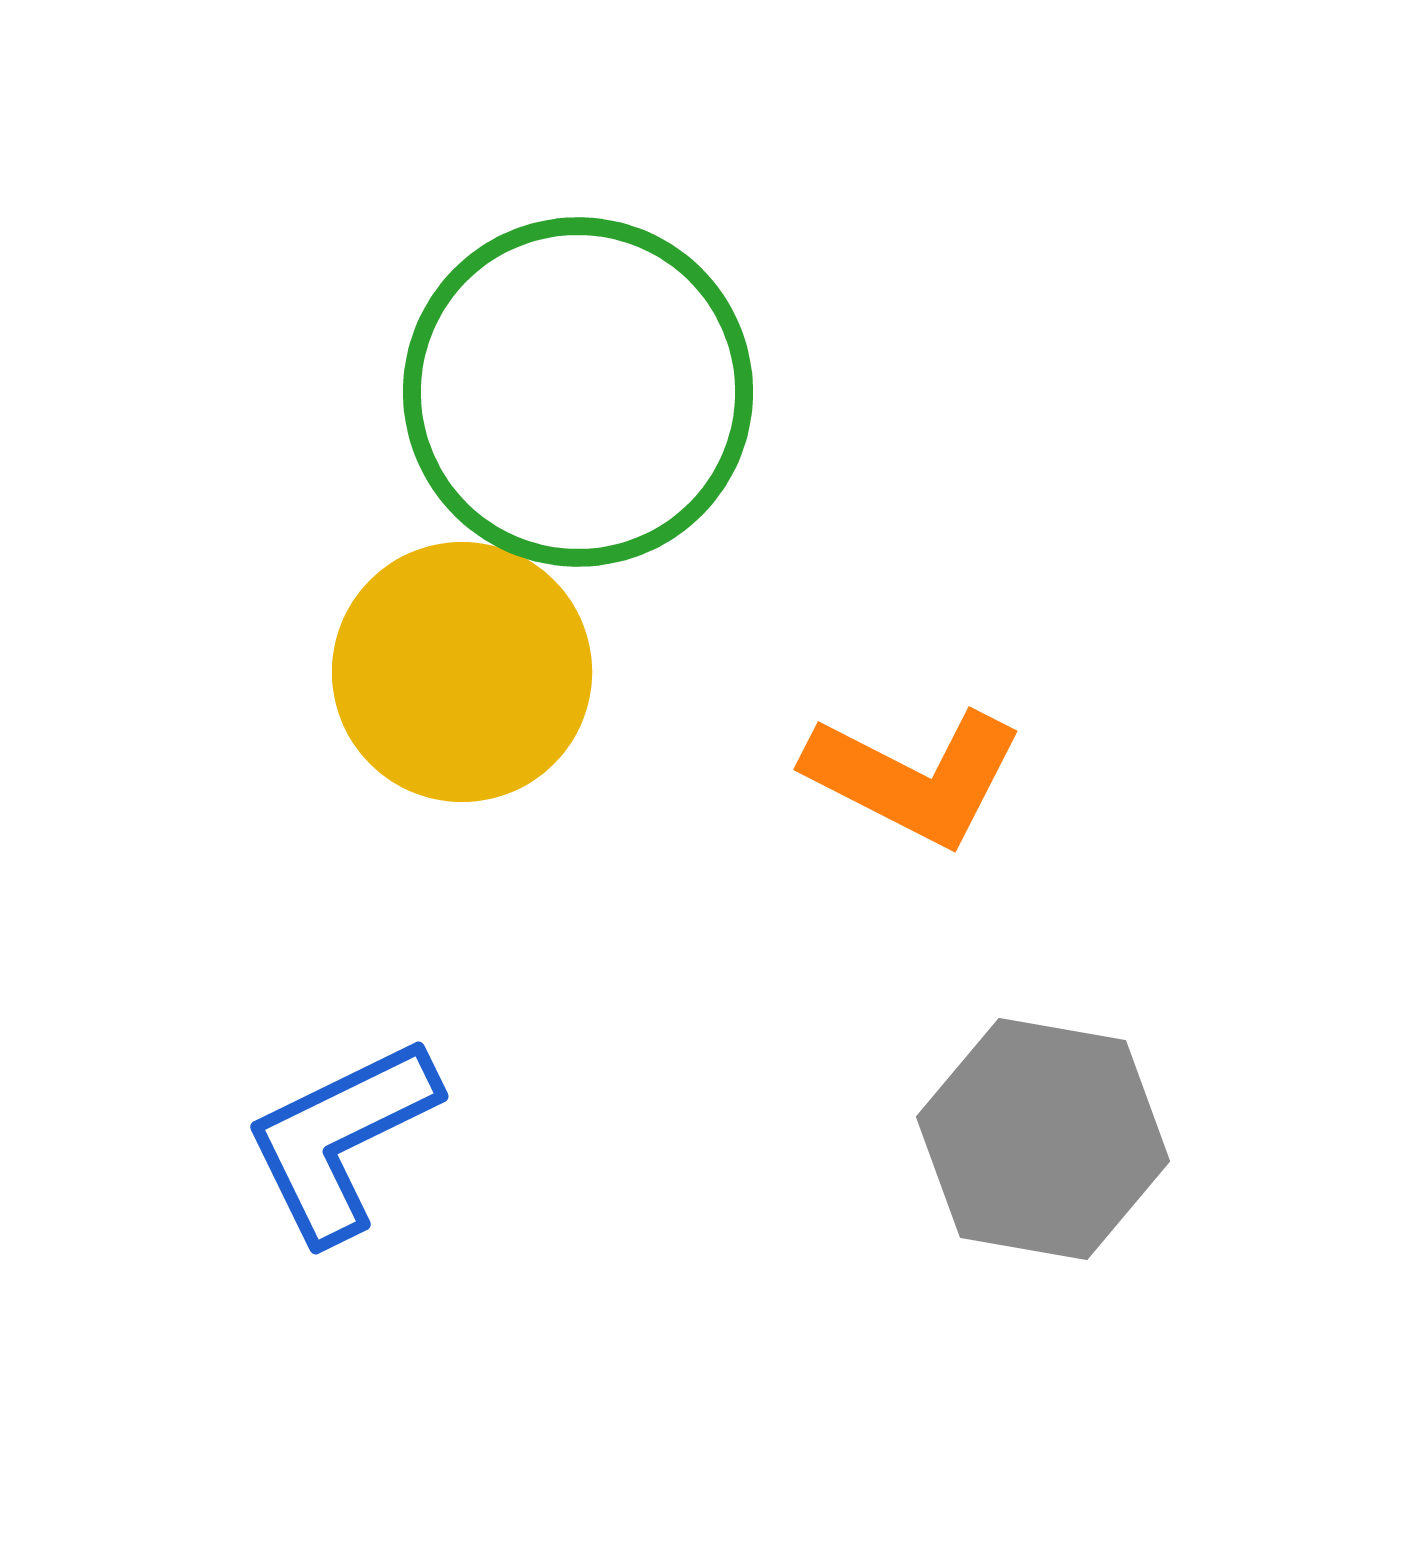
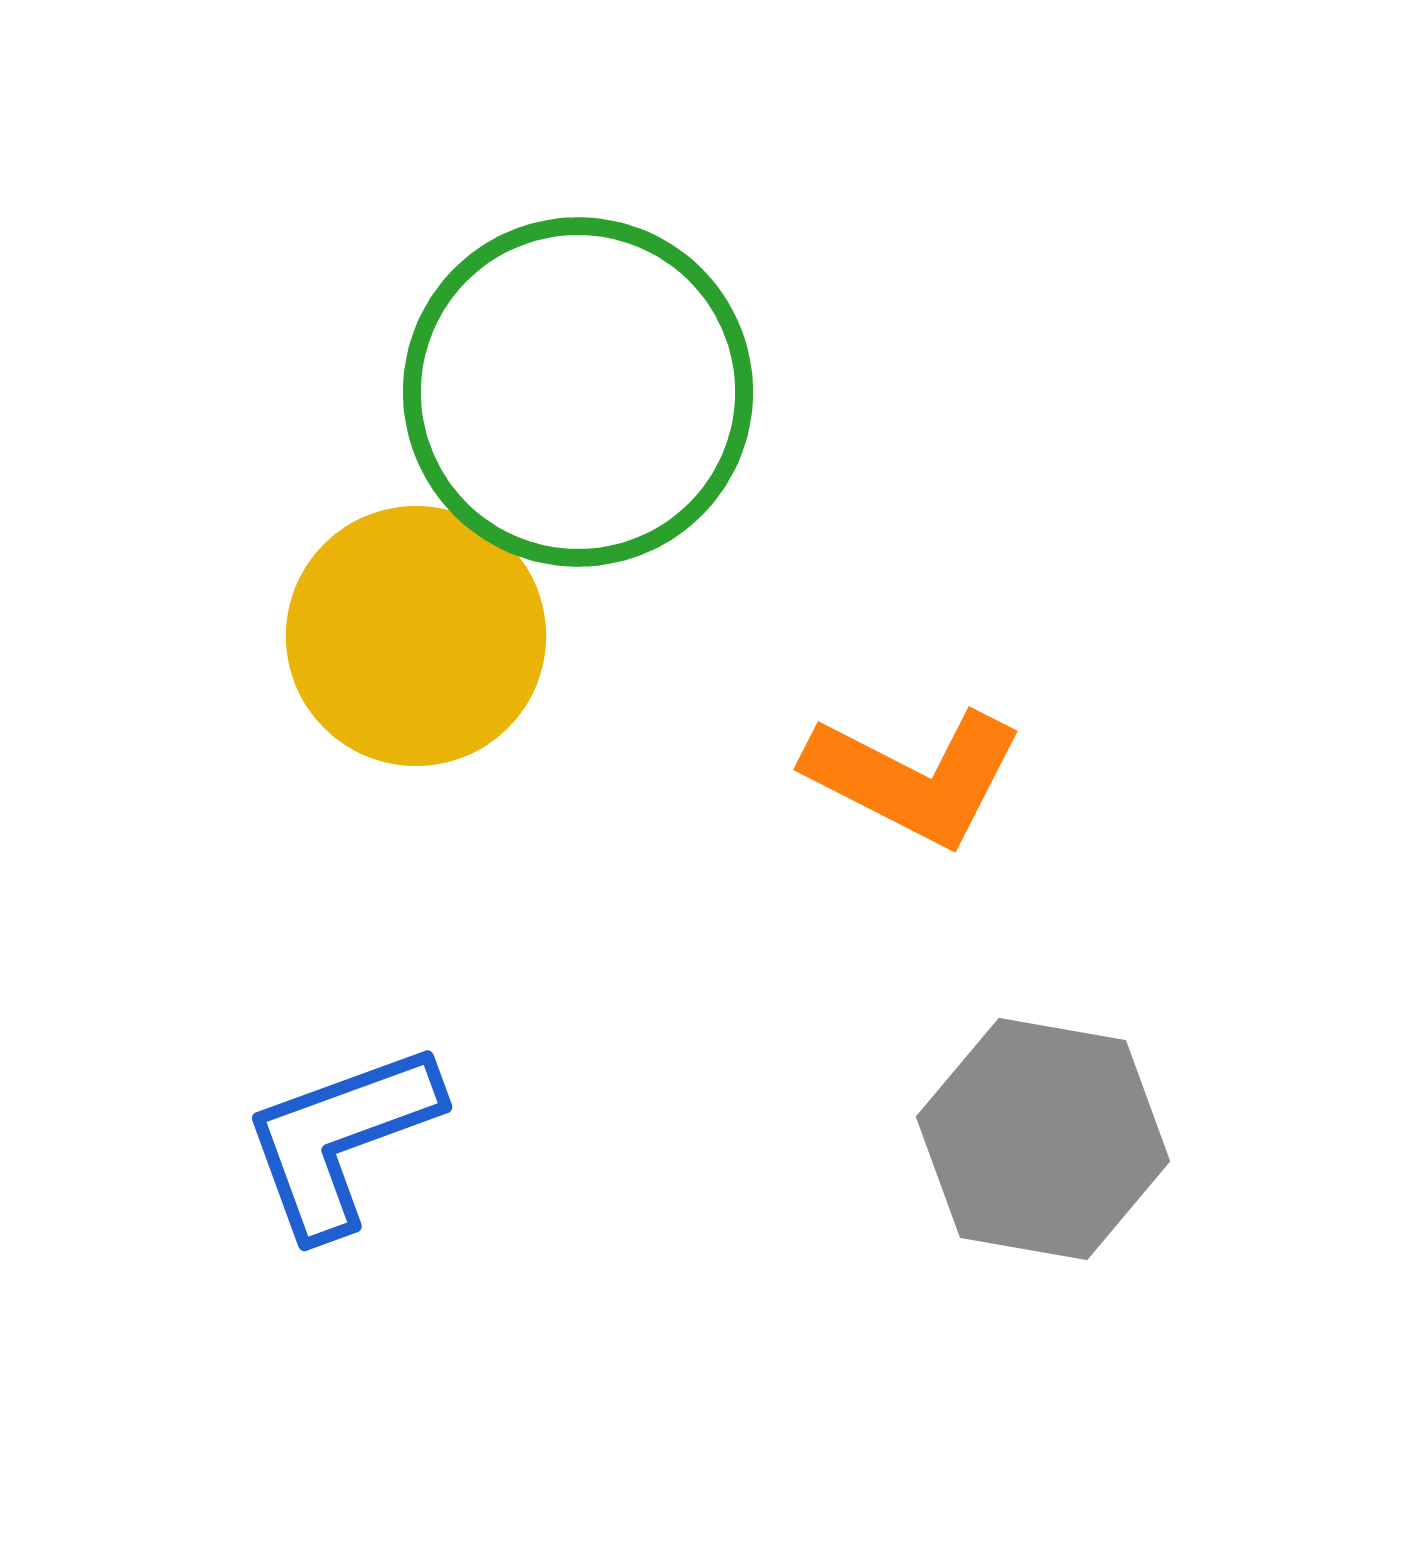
yellow circle: moved 46 px left, 36 px up
blue L-shape: rotated 6 degrees clockwise
